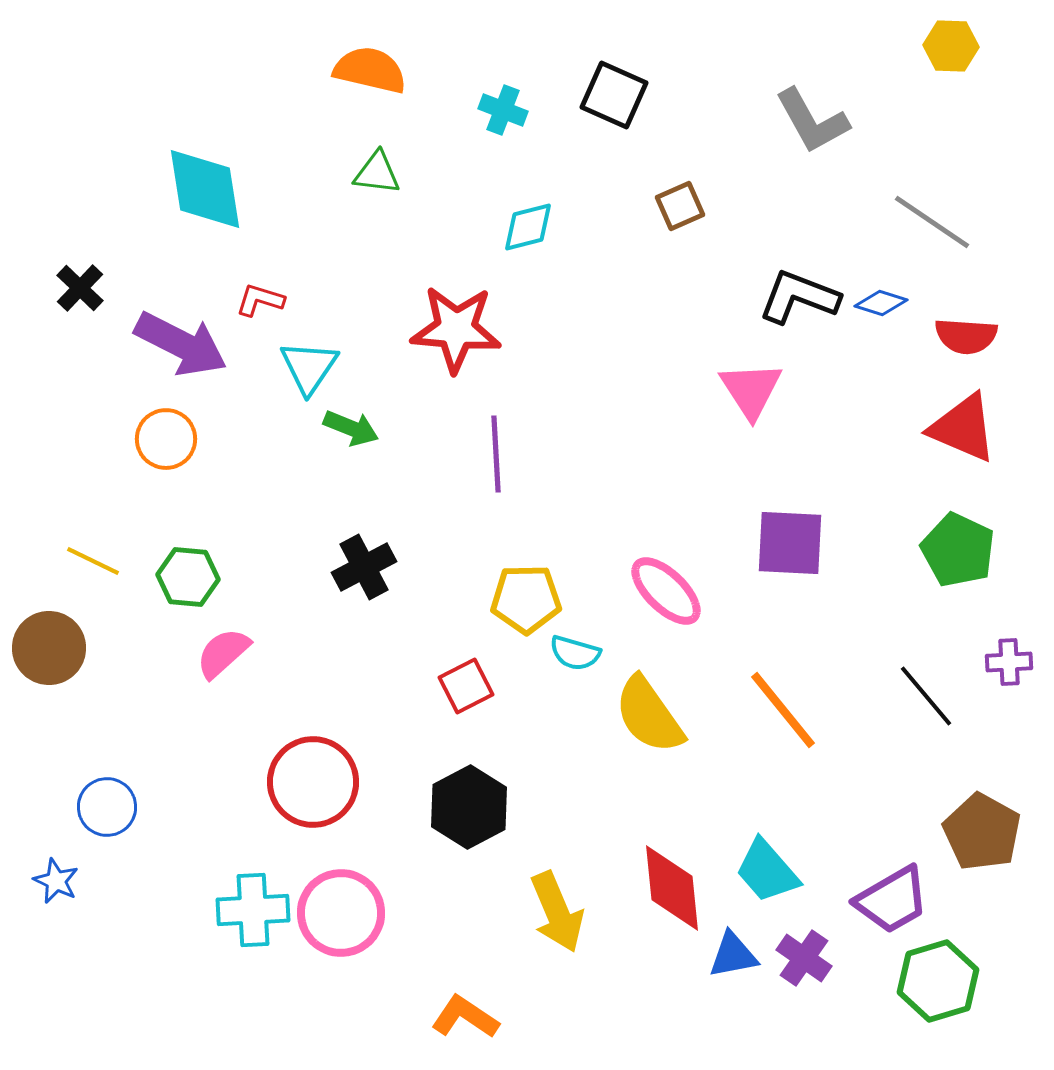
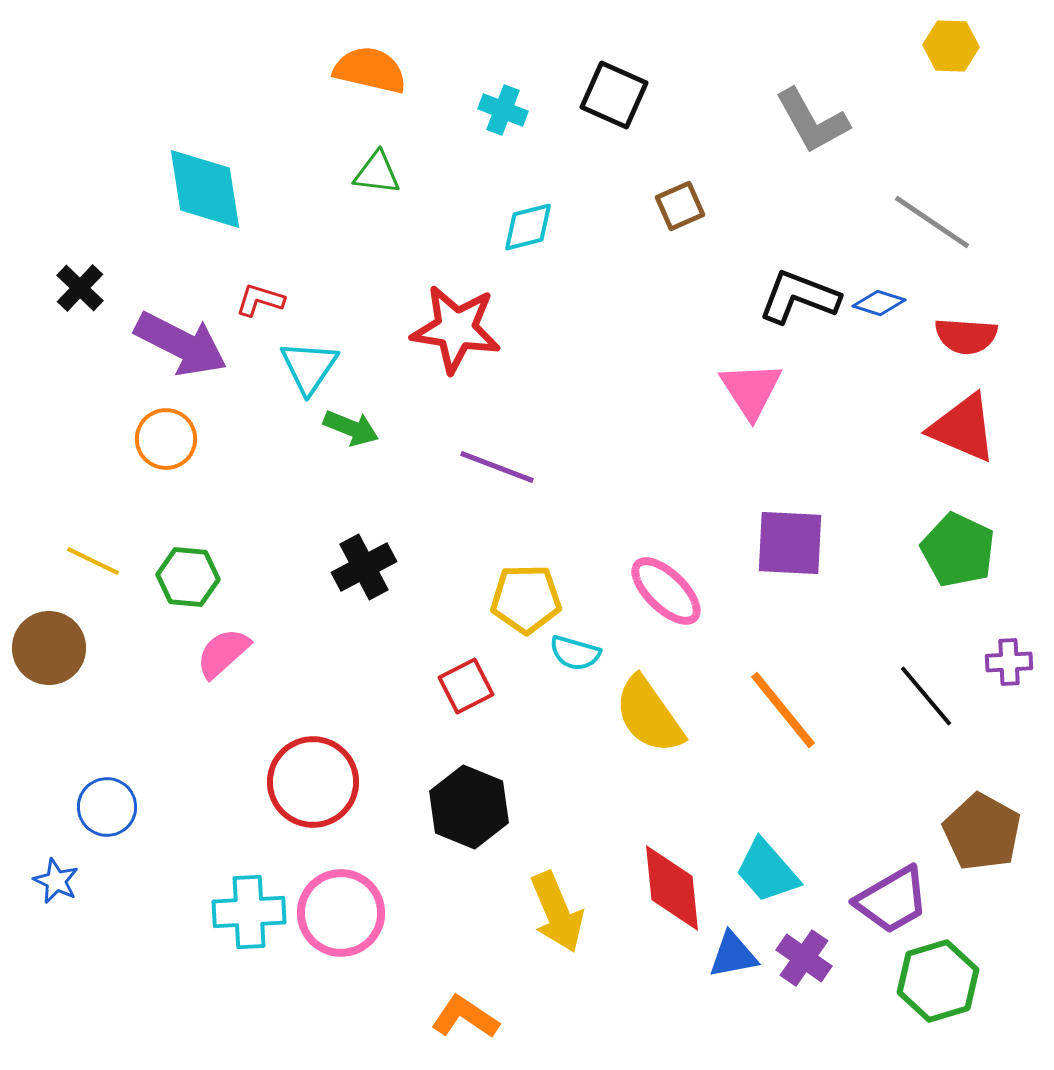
blue diamond at (881, 303): moved 2 px left
red star at (456, 329): rotated 4 degrees clockwise
purple line at (496, 454): moved 1 px right, 13 px down; rotated 66 degrees counterclockwise
black hexagon at (469, 807): rotated 10 degrees counterclockwise
cyan cross at (253, 910): moved 4 px left, 2 px down
